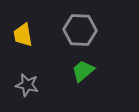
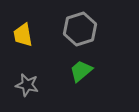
gray hexagon: moved 1 px up; rotated 20 degrees counterclockwise
green trapezoid: moved 2 px left
